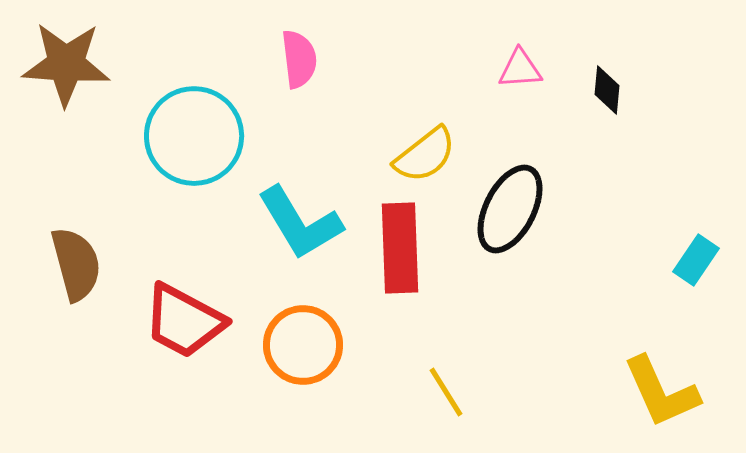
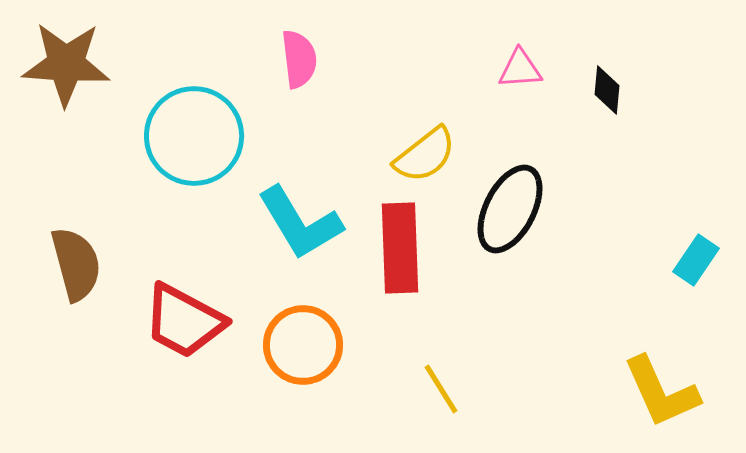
yellow line: moved 5 px left, 3 px up
